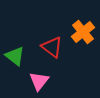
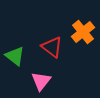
pink triangle: moved 2 px right
